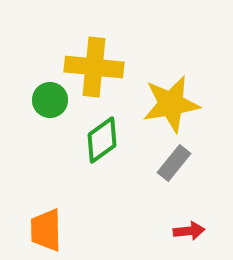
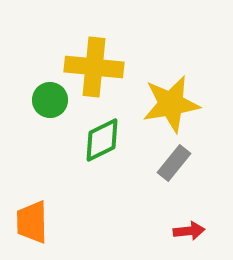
green diamond: rotated 9 degrees clockwise
orange trapezoid: moved 14 px left, 8 px up
